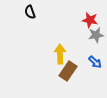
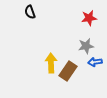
red star: moved 1 px left, 2 px up; rotated 21 degrees counterclockwise
gray star: moved 10 px left, 11 px down
yellow arrow: moved 9 px left, 9 px down
blue arrow: rotated 128 degrees clockwise
